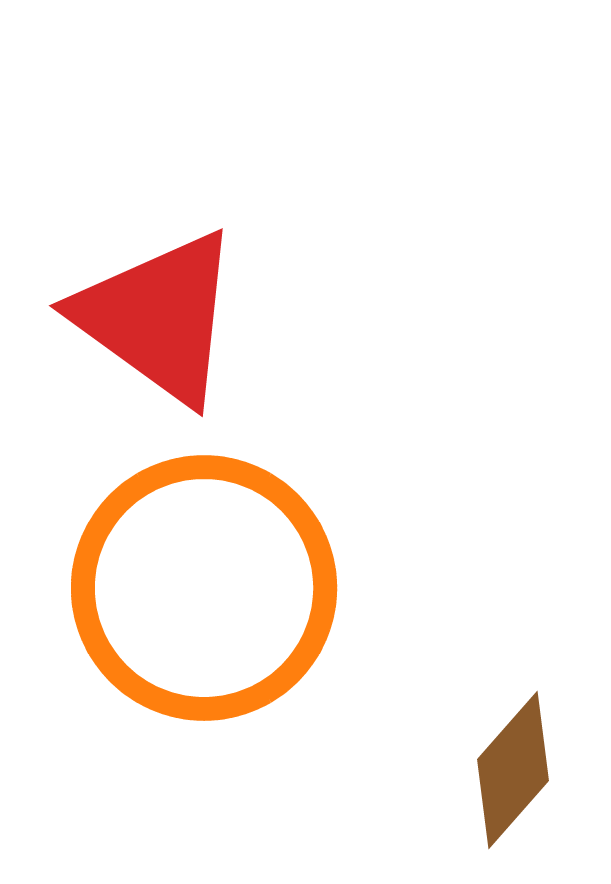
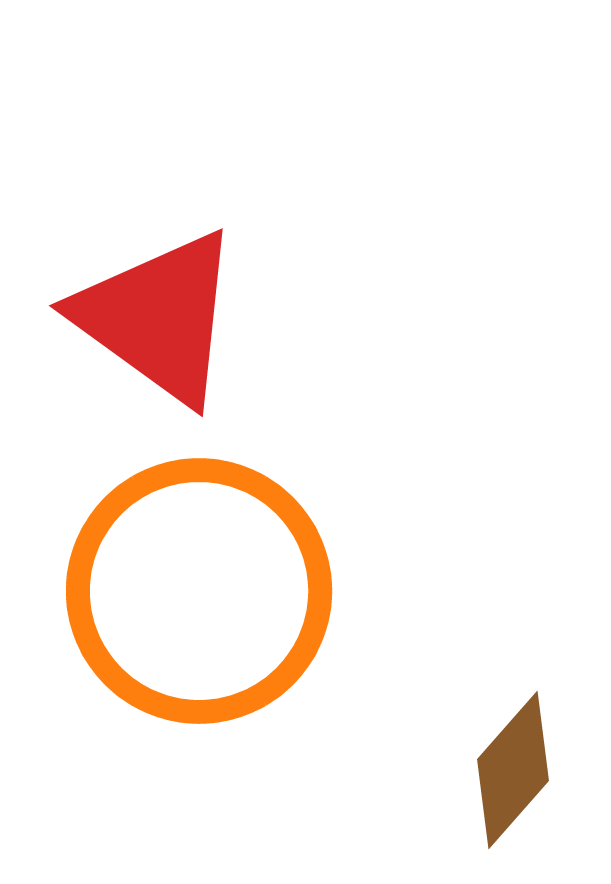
orange circle: moved 5 px left, 3 px down
